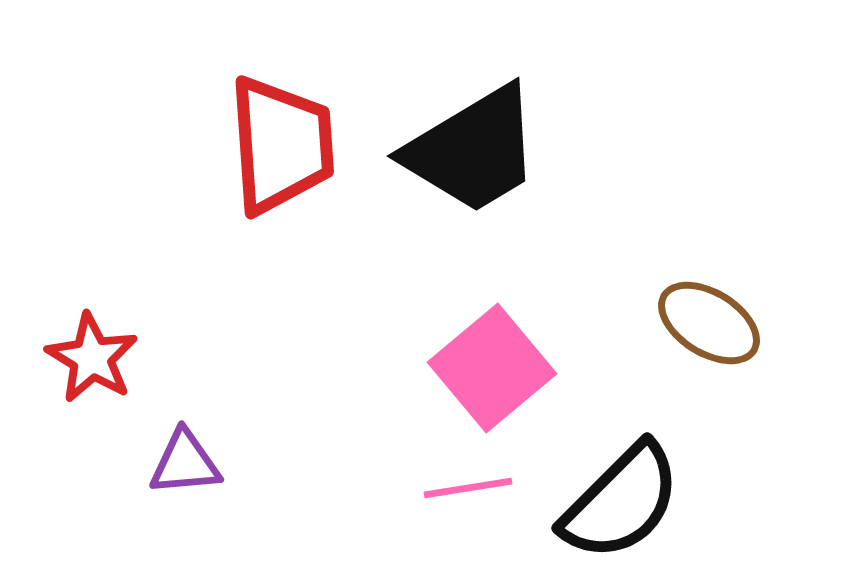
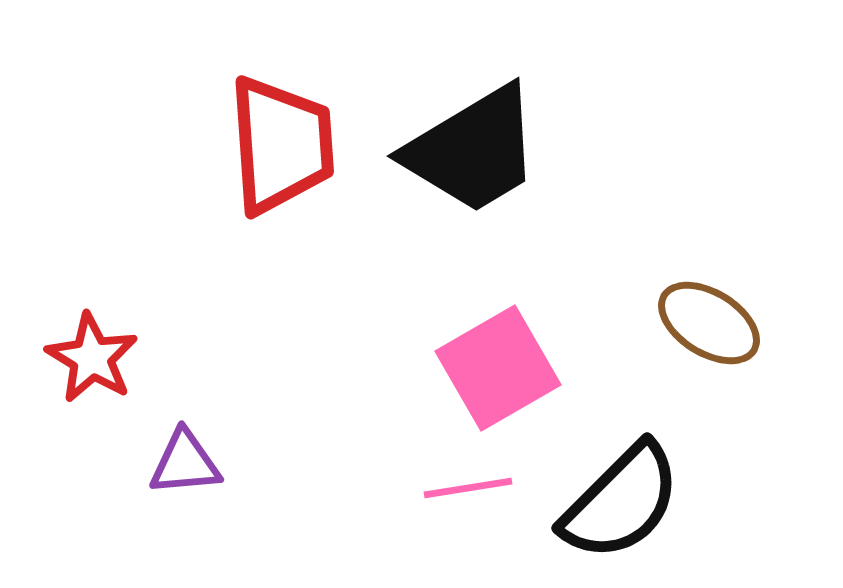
pink square: moved 6 px right; rotated 10 degrees clockwise
